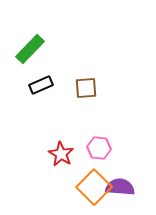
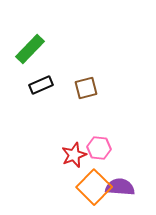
brown square: rotated 10 degrees counterclockwise
red star: moved 13 px right, 1 px down; rotated 20 degrees clockwise
